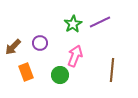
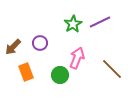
pink arrow: moved 2 px right, 2 px down
brown line: moved 1 px up; rotated 50 degrees counterclockwise
